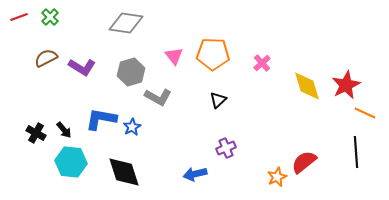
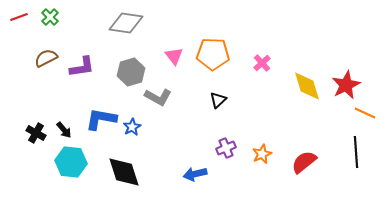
purple L-shape: rotated 40 degrees counterclockwise
orange star: moved 15 px left, 23 px up
